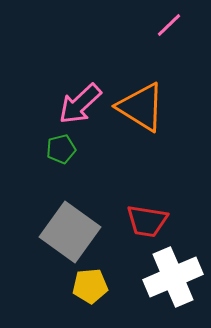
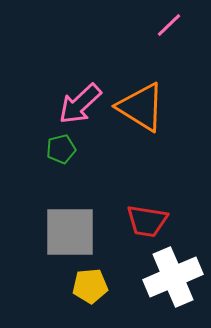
gray square: rotated 36 degrees counterclockwise
